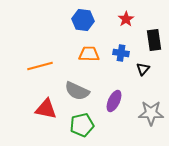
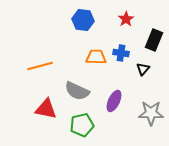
black rectangle: rotated 30 degrees clockwise
orange trapezoid: moved 7 px right, 3 px down
